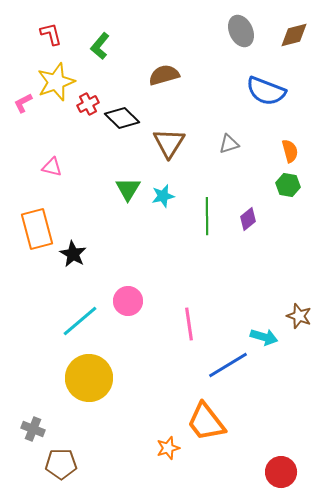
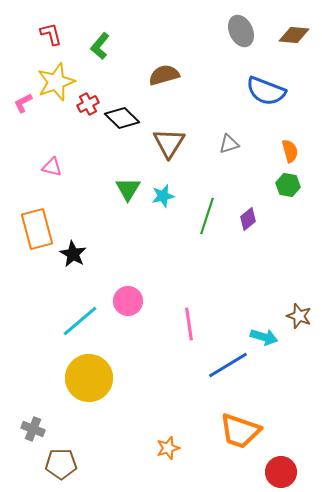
brown diamond: rotated 20 degrees clockwise
green line: rotated 18 degrees clockwise
orange trapezoid: moved 34 px right, 9 px down; rotated 33 degrees counterclockwise
